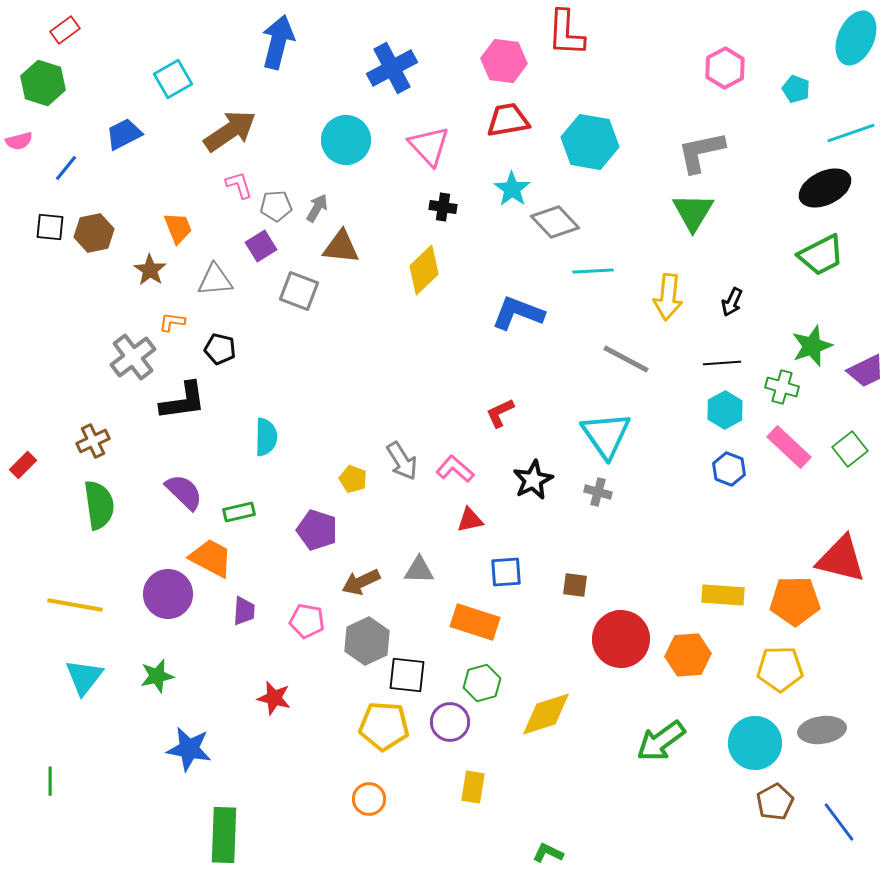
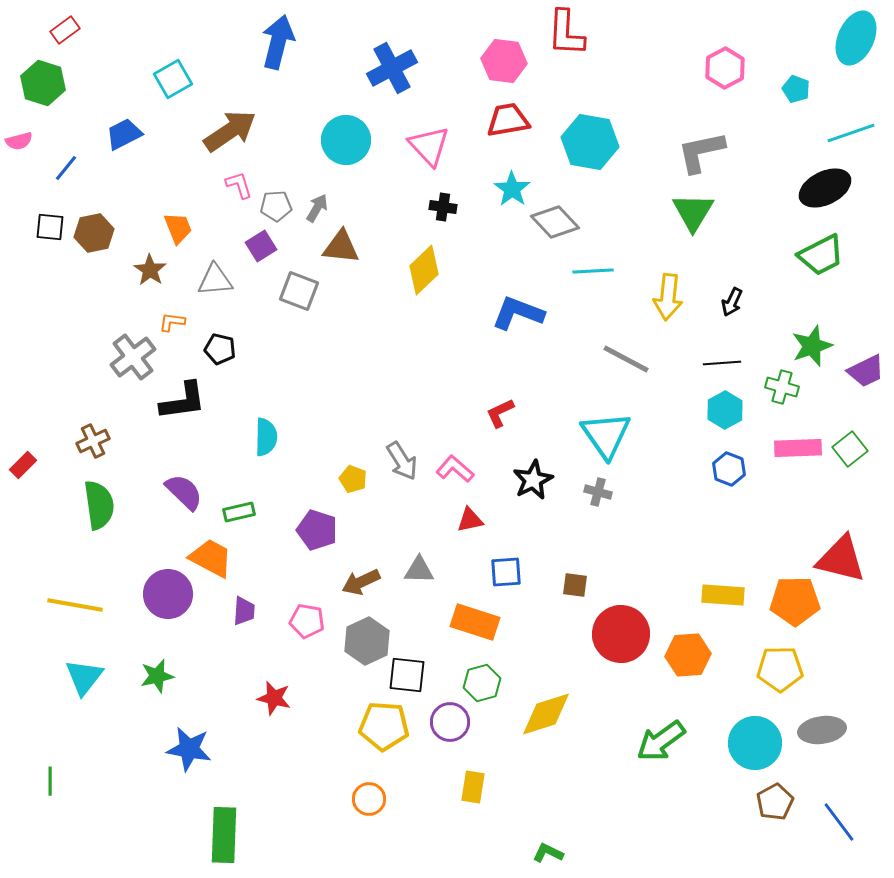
pink rectangle at (789, 447): moved 9 px right, 1 px down; rotated 45 degrees counterclockwise
red circle at (621, 639): moved 5 px up
